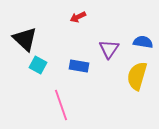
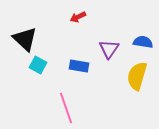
pink line: moved 5 px right, 3 px down
